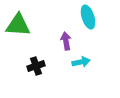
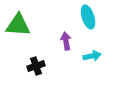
cyan arrow: moved 11 px right, 6 px up
